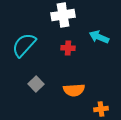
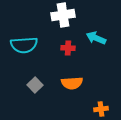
cyan arrow: moved 3 px left, 1 px down
cyan semicircle: rotated 136 degrees counterclockwise
gray square: moved 1 px left, 1 px down
orange semicircle: moved 2 px left, 7 px up
